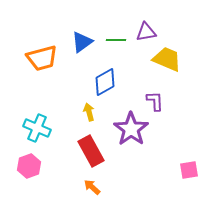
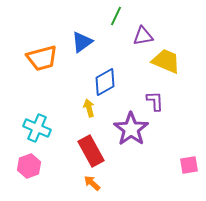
purple triangle: moved 3 px left, 4 px down
green line: moved 24 px up; rotated 66 degrees counterclockwise
yellow trapezoid: moved 1 px left, 2 px down
yellow arrow: moved 4 px up
pink square: moved 5 px up
orange arrow: moved 4 px up
